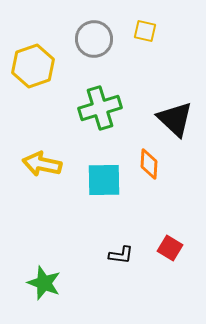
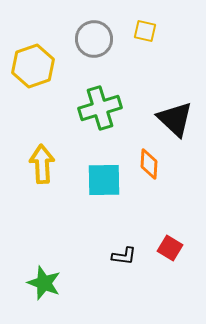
yellow arrow: rotated 75 degrees clockwise
black L-shape: moved 3 px right, 1 px down
